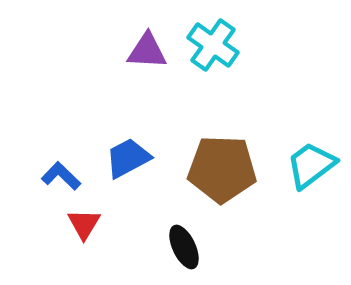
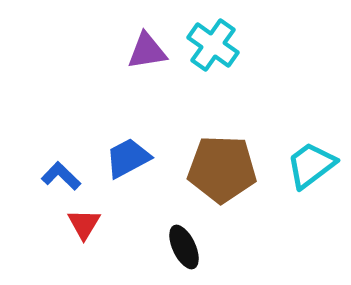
purple triangle: rotated 12 degrees counterclockwise
